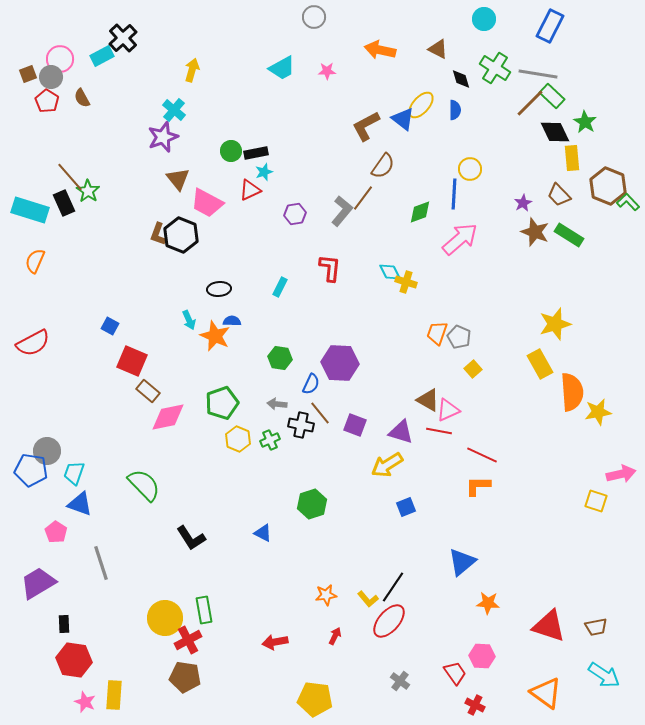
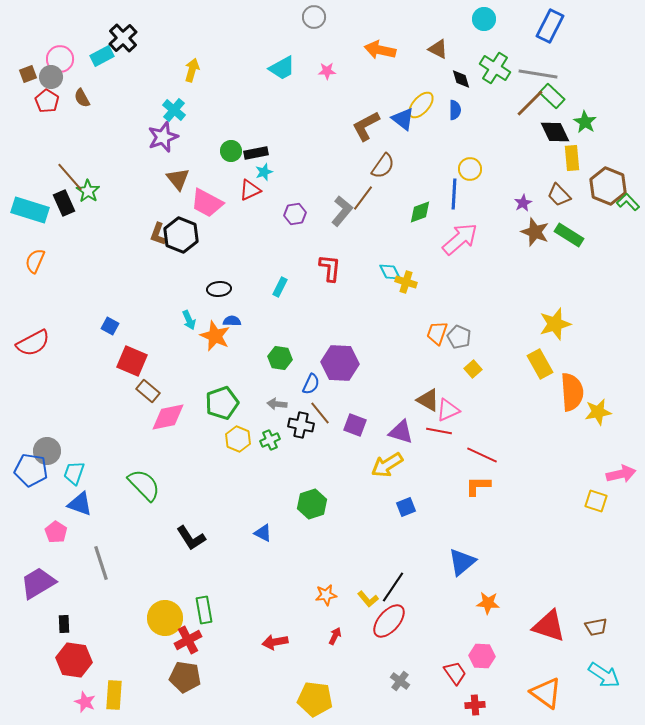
red cross at (475, 705): rotated 30 degrees counterclockwise
